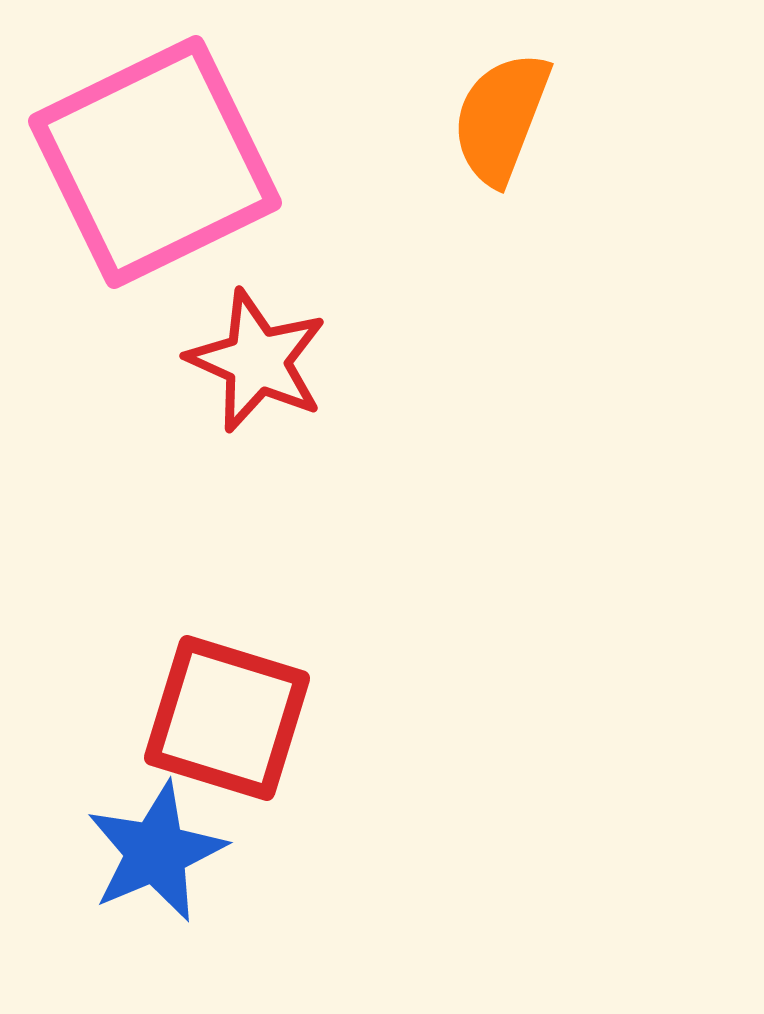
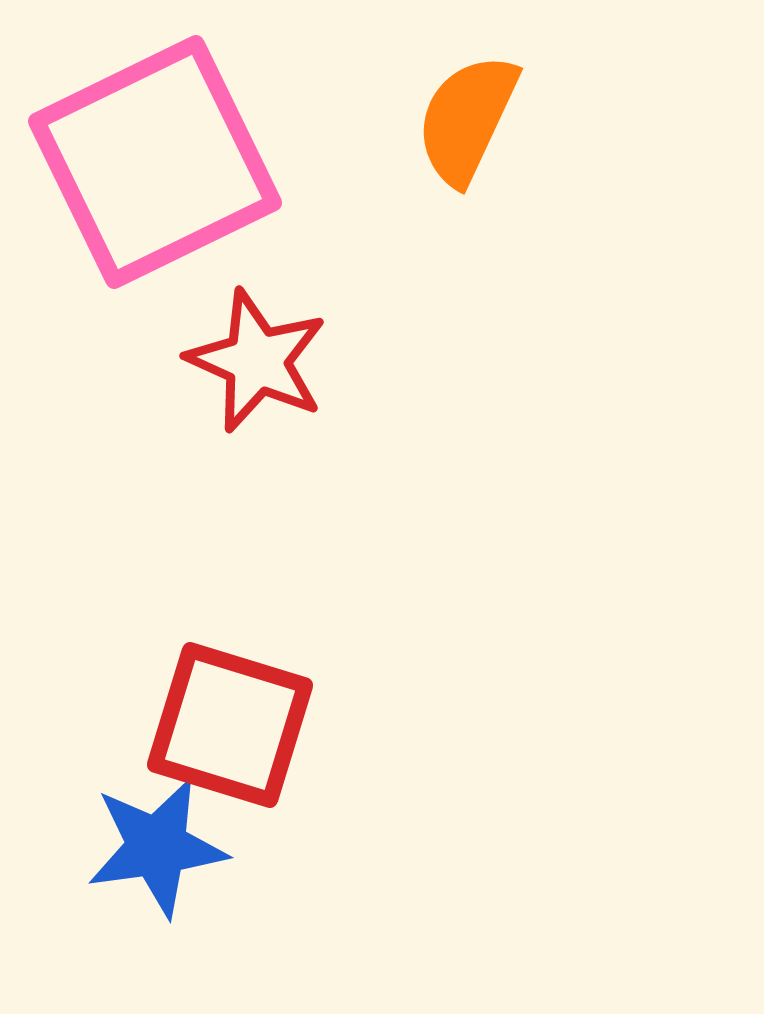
orange semicircle: moved 34 px left, 1 px down; rotated 4 degrees clockwise
red square: moved 3 px right, 7 px down
blue star: moved 1 px right, 5 px up; rotated 15 degrees clockwise
